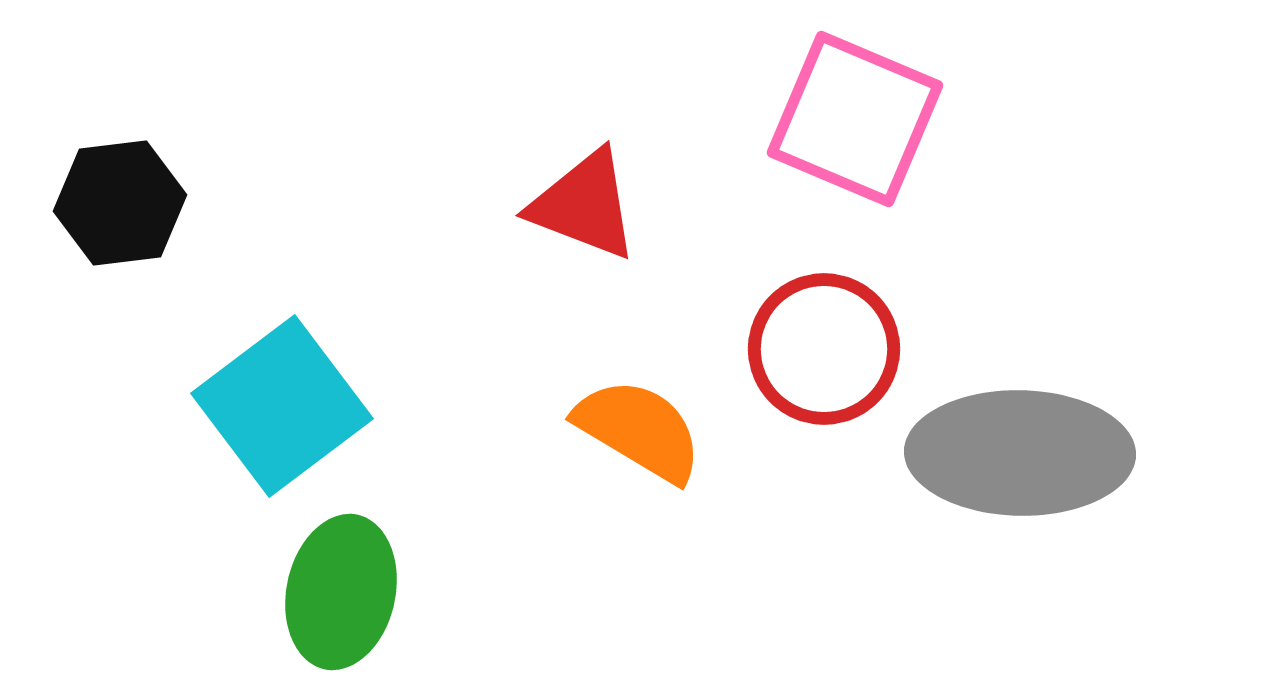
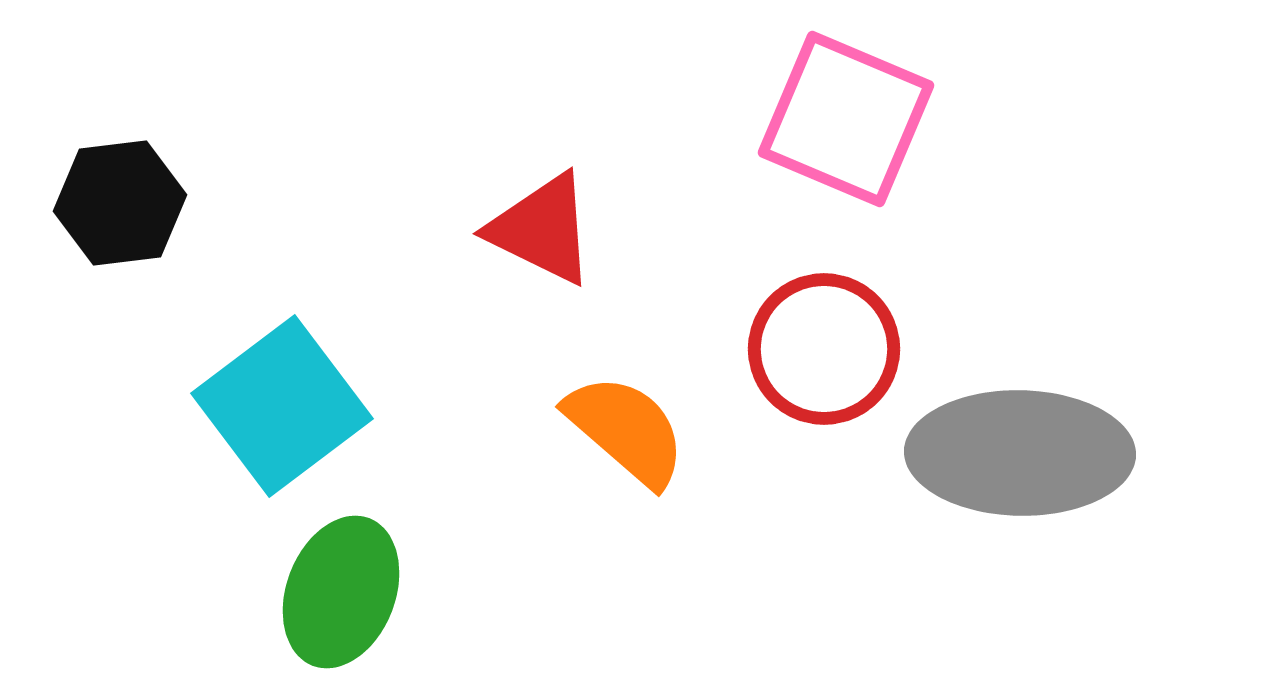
pink square: moved 9 px left
red triangle: moved 42 px left, 24 px down; rotated 5 degrees clockwise
orange semicircle: moved 13 px left; rotated 10 degrees clockwise
green ellipse: rotated 9 degrees clockwise
